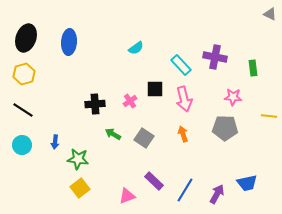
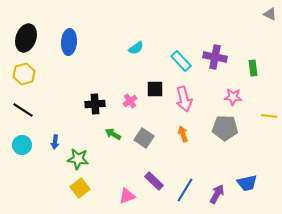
cyan rectangle: moved 4 px up
